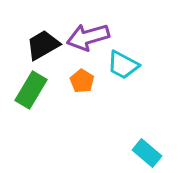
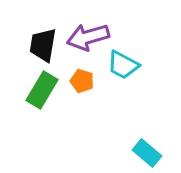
black trapezoid: rotated 51 degrees counterclockwise
orange pentagon: rotated 15 degrees counterclockwise
green rectangle: moved 11 px right
